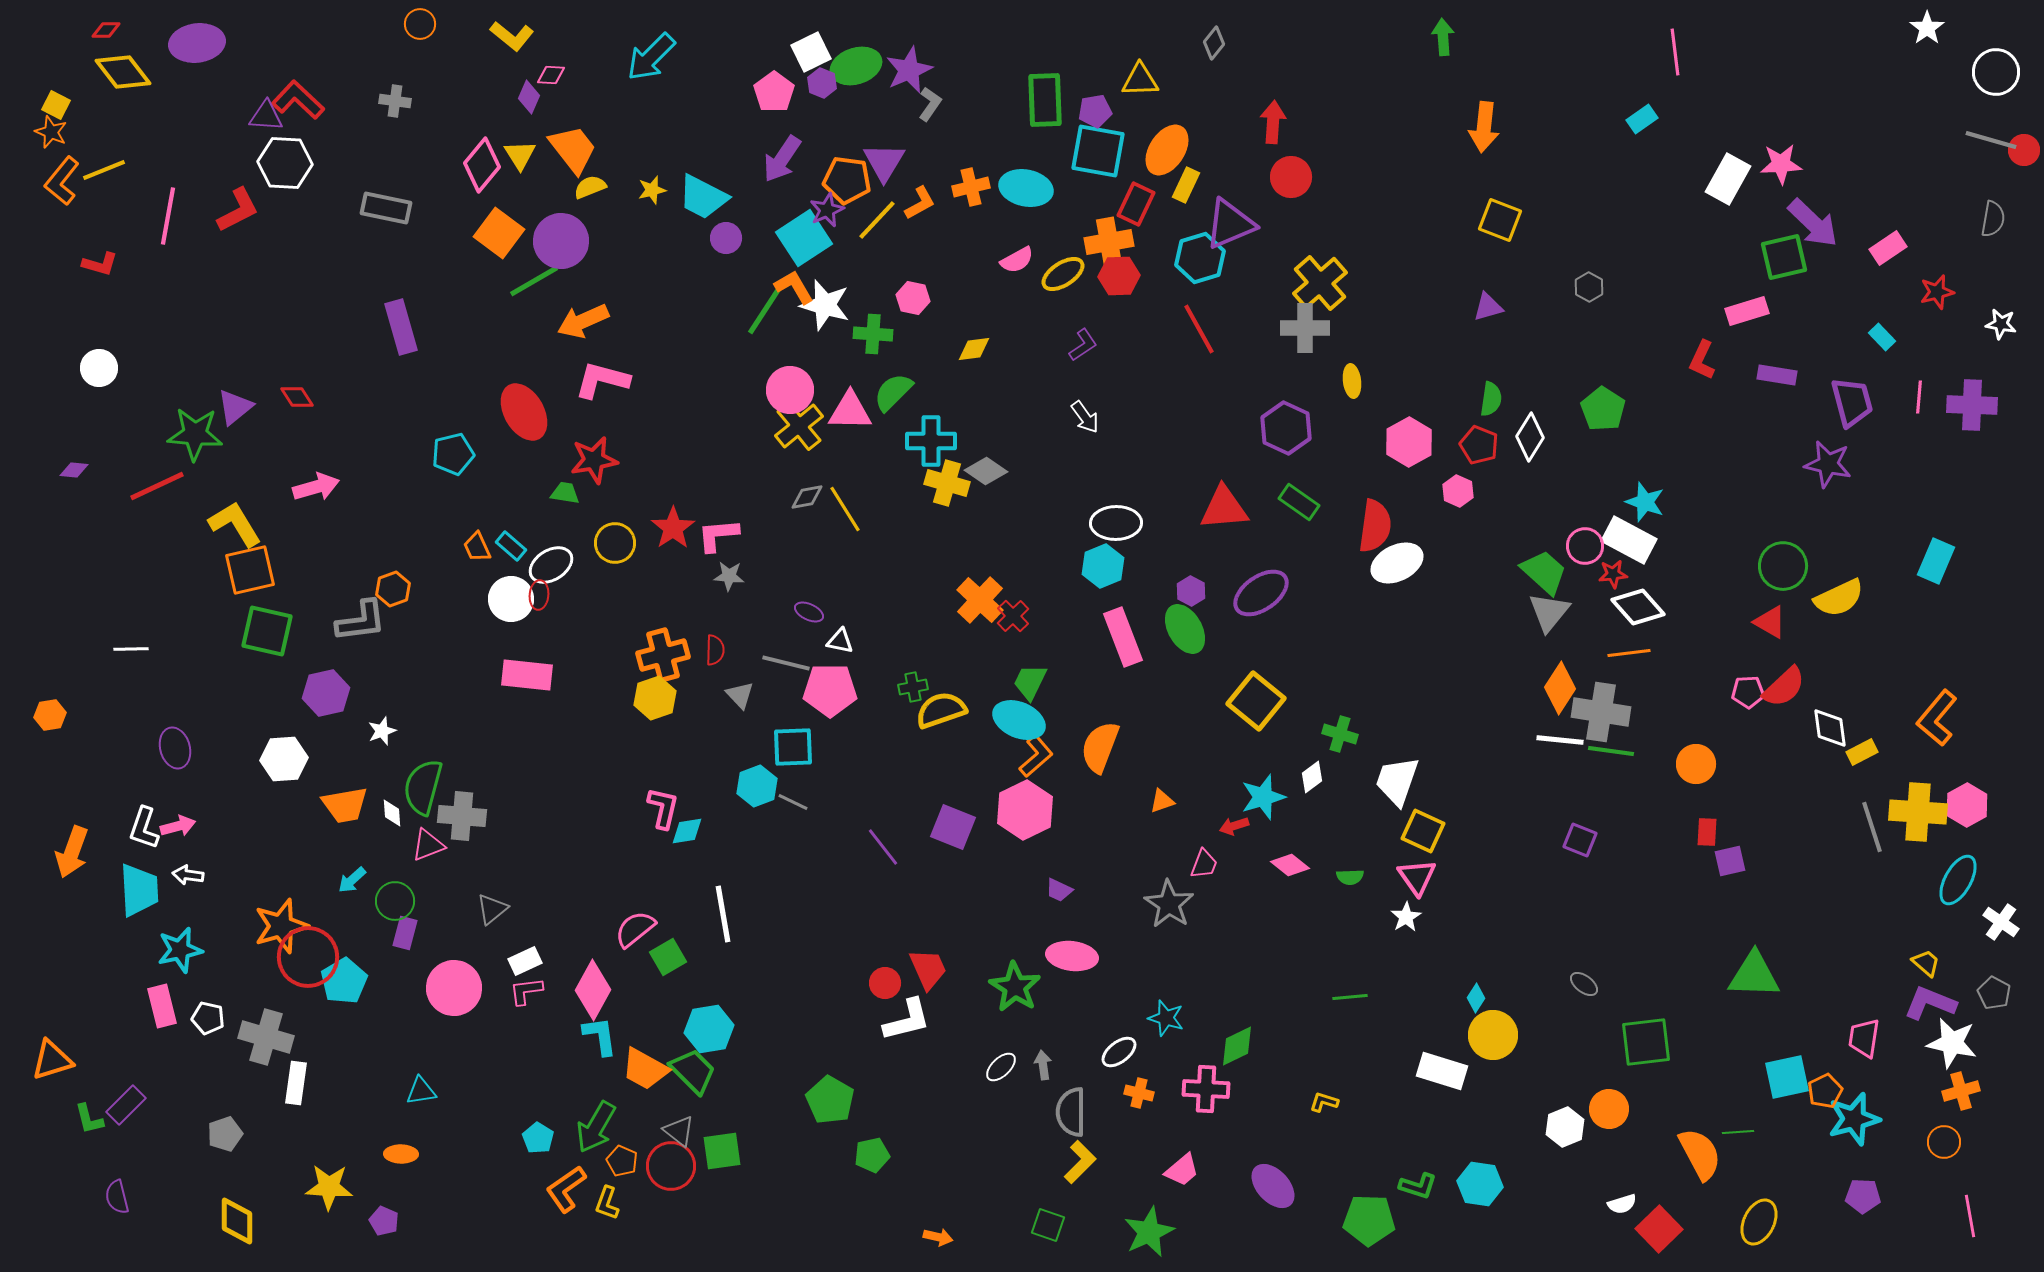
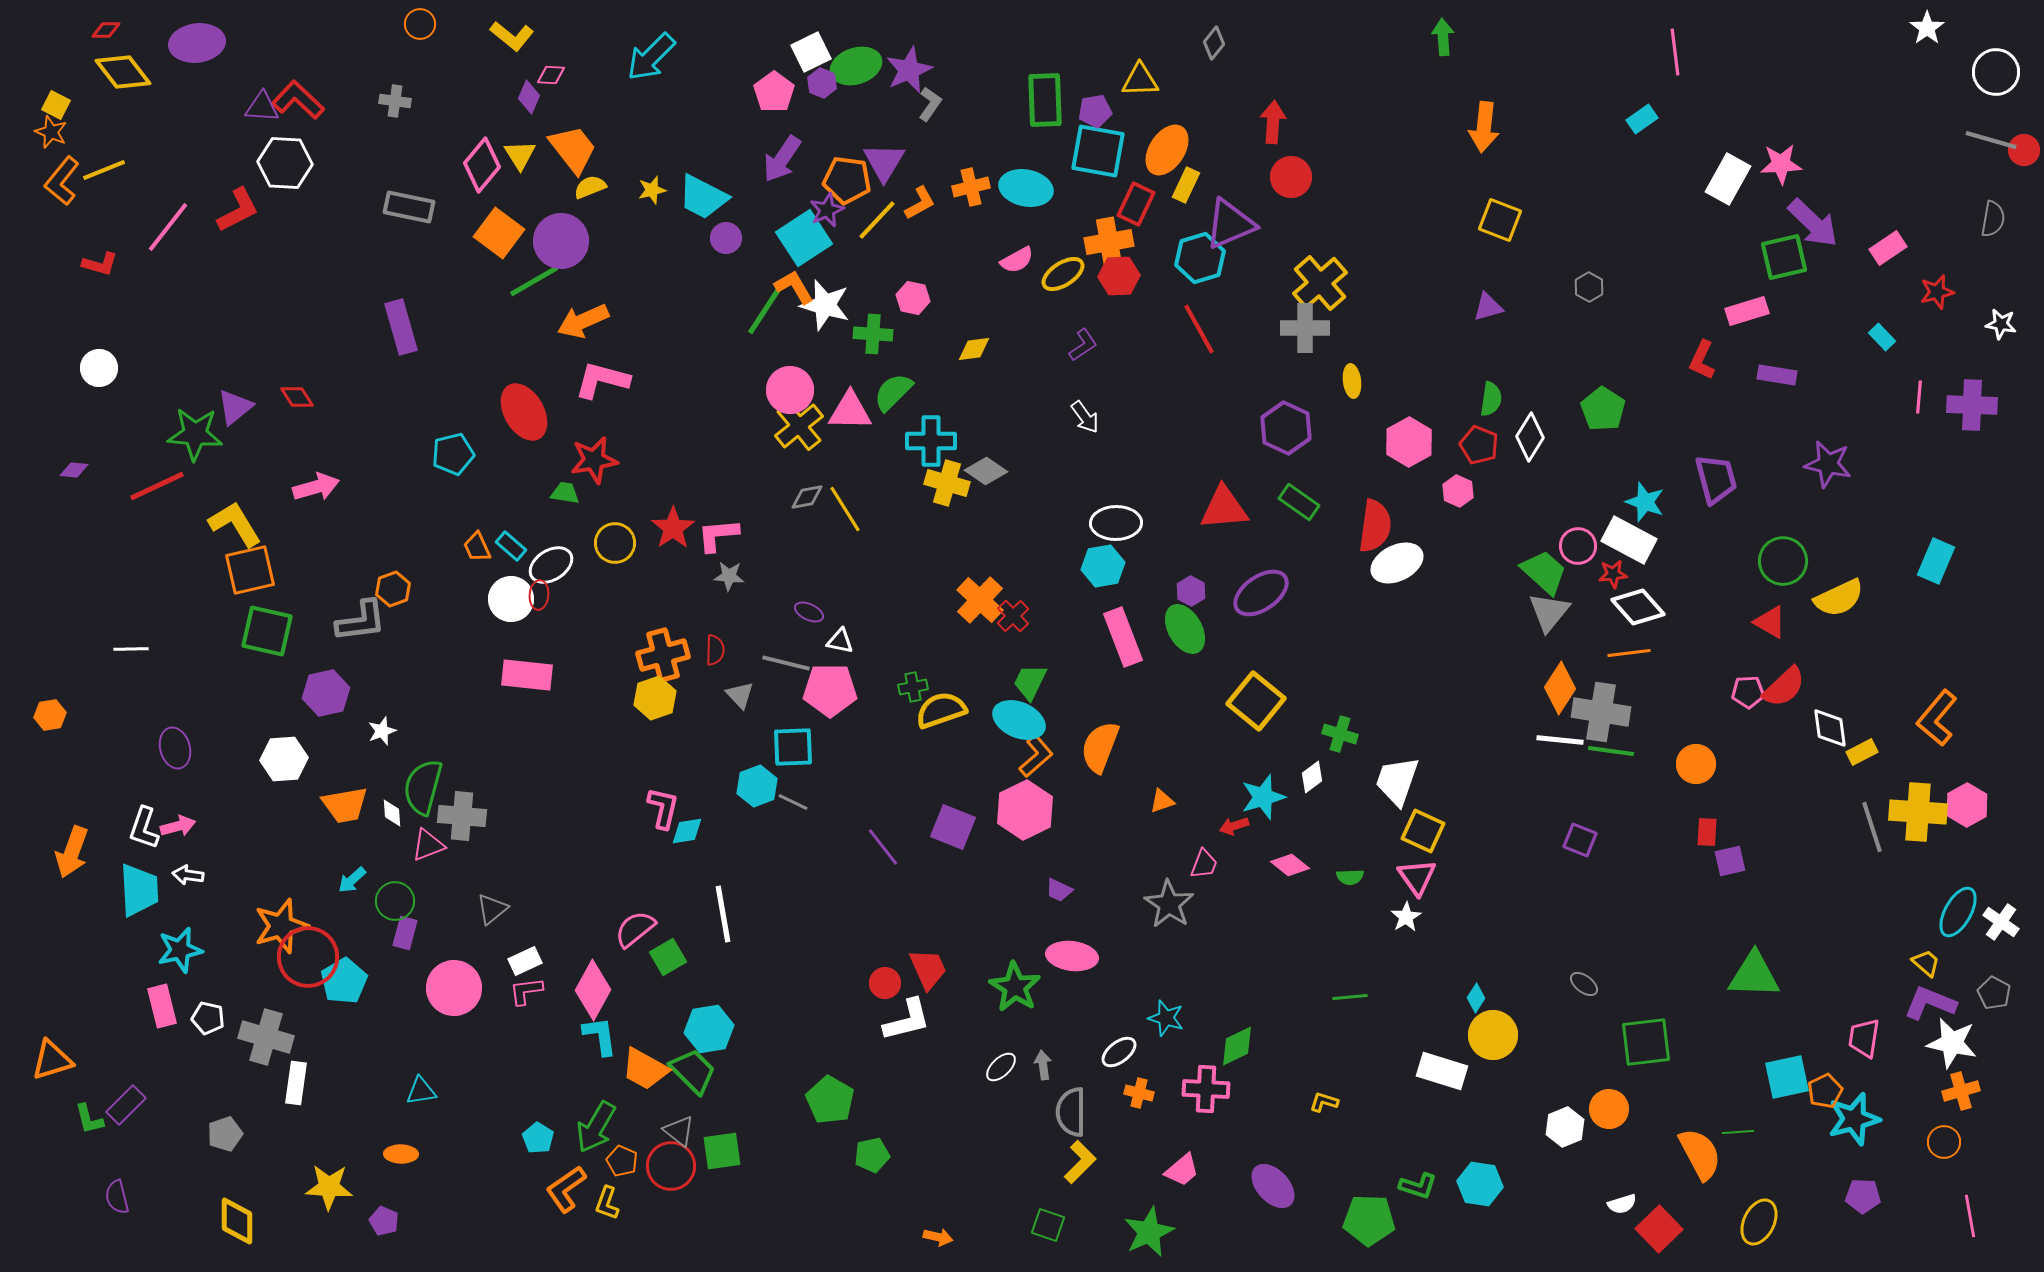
purple triangle at (266, 116): moved 4 px left, 9 px up
gray rectangle at (386, 208): moved 23 px right, 1 px up
pink line at (168, 216): moved 11 px down; rotated 28 degrees clockwise
purple trapezoid at (1852, 402): moved 136 px left, 77 px down
pink circle at (1585, 546): moved 7 px left
cyan hexagon at (1103, 566): rotated 12 degrees clockwise
green circle at (1783, 566): moved 5 px up
cyan ellipse at (1958, 880): moved 32 px down
